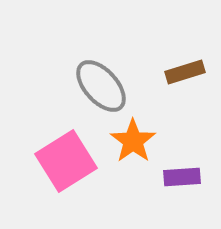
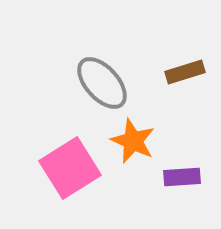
gray ellipse: moved 1 px right, 3 px up
orange star: rotated 12 degrees counterclockwise
pink square: moved 4 px right, 7 px down
